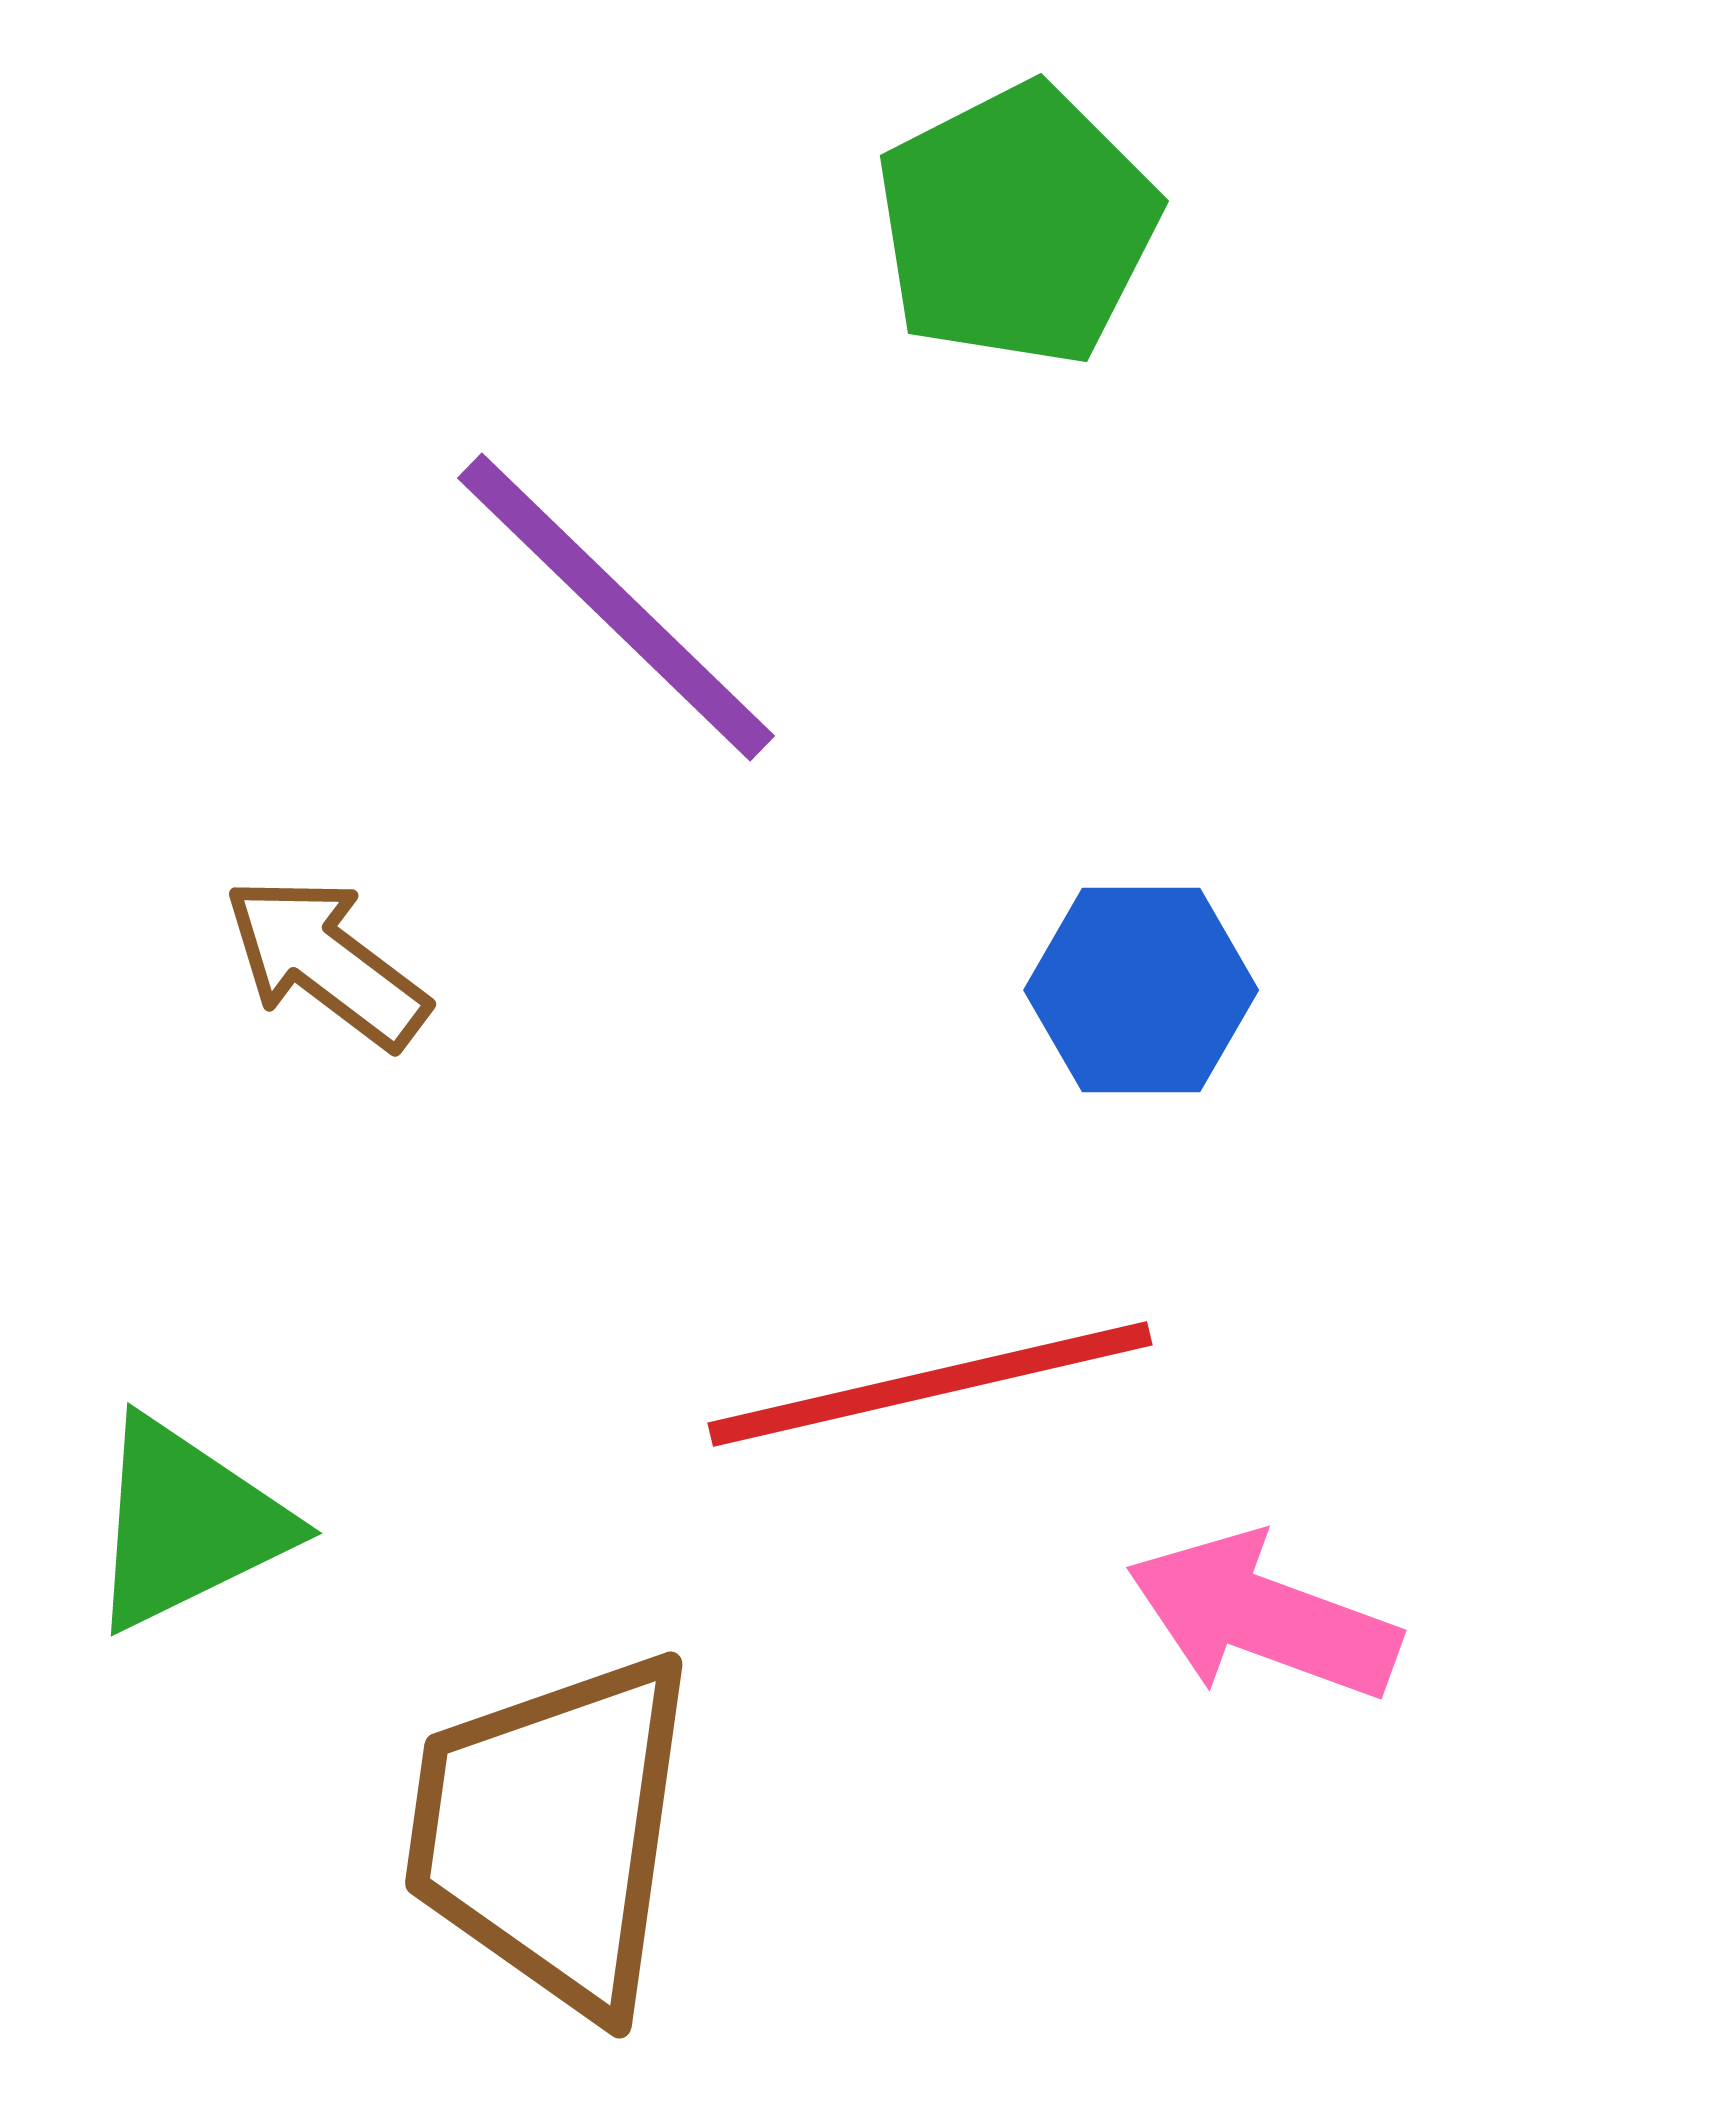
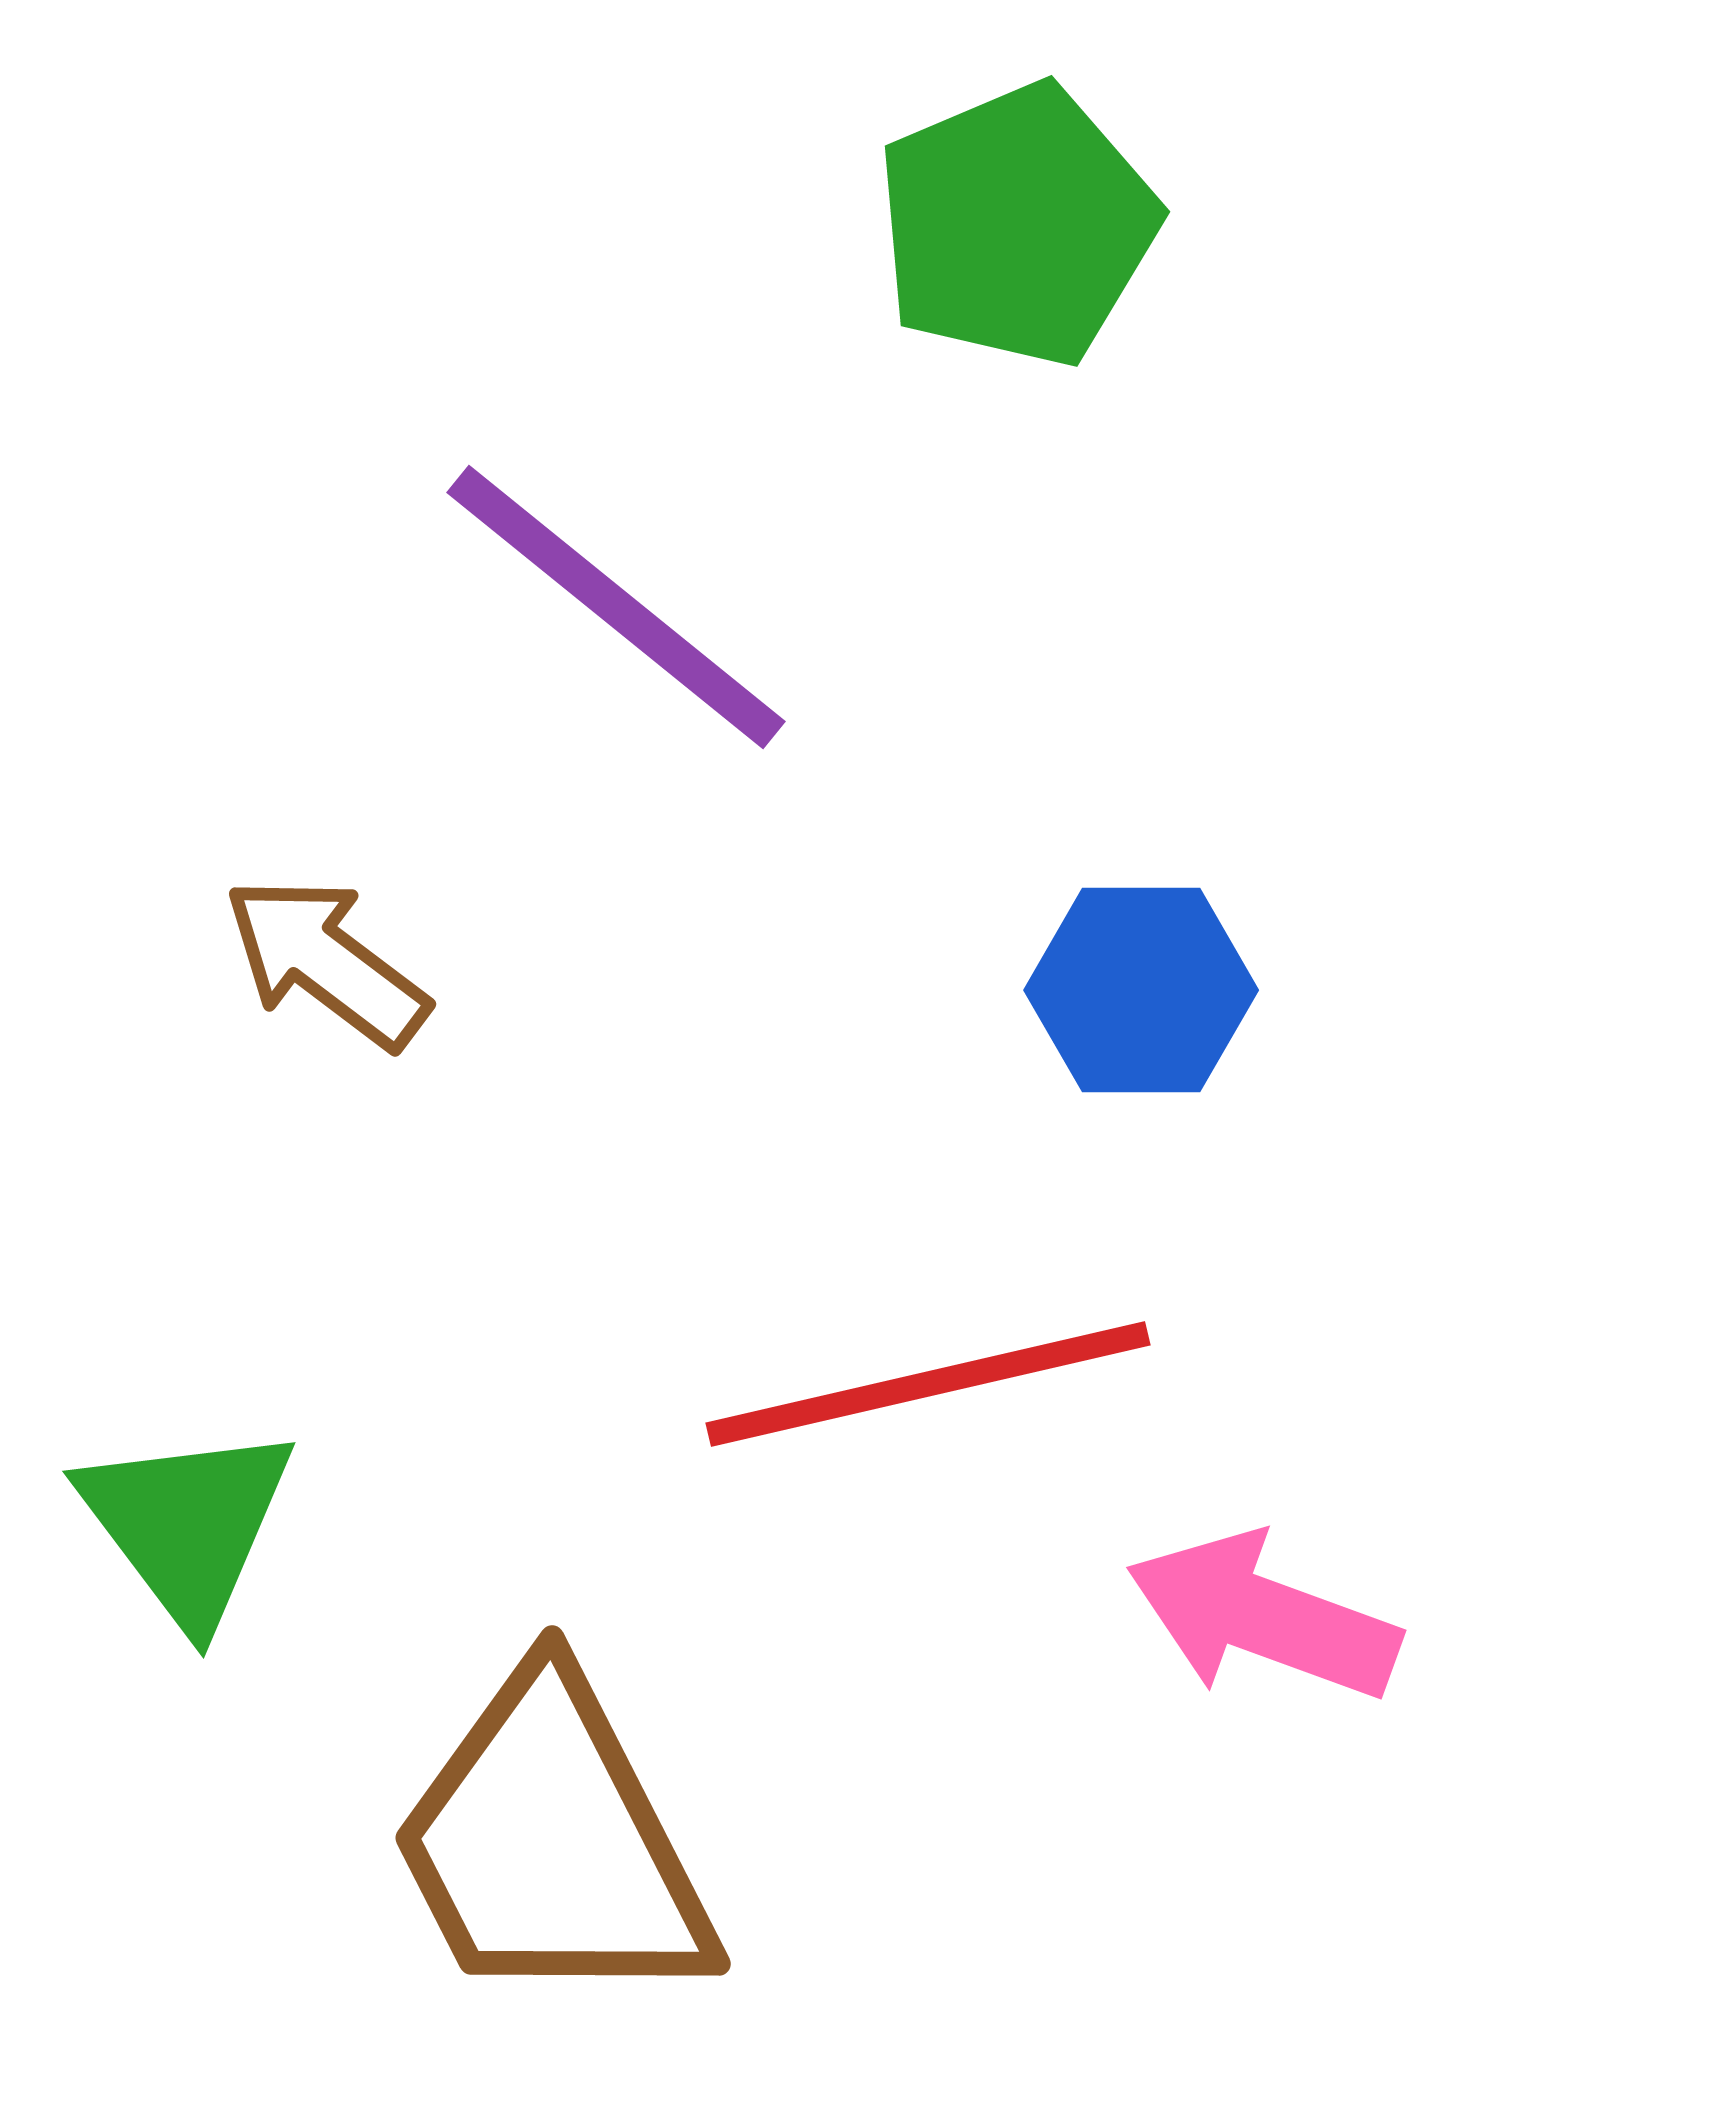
green pentagon: rotated 4 degrees clockwise
purple line: rotated 5 degrees counterclockwise
red line: moved 2 px left
green triangle: rotated 41 degrees counterclockwise
brown trapezoid: moved 11 px down; rotated 35 degrees counterclockwise
